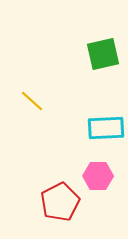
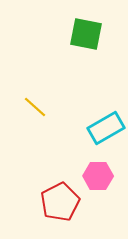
green square: moved 17 px left, 20 px up; rotated 24 degrees clockwise
yellow line: moved 3 px right, 6 px down
cyan rectangle: rotated 27 degrees counterclockwise
